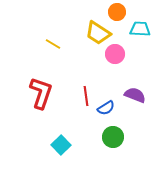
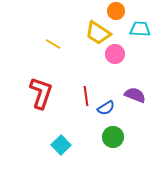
orange circle: moved 1 px left, 1 px up
